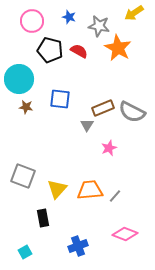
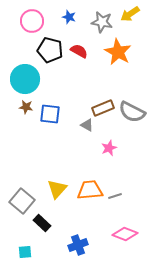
yellow arrow: moved 4 px left, 1 px down
gray star: moved 3 px right, 4 px up
orange star: moved 4 px down
cyan circle: moved 6 px right
blue square: moved 10 px left, 15 px down
gray triangle: rotated 32 degrees counterclockwise
gray square: moved 1 px left, 25 px down; rotated 20 degrees clockwise
gray line: rotated 32 degrees clockwise
black rectangle: moved 1 px left, 5 px down; rotated 36 degrees counterclockwise
blue cross: moved 1 px up
cyan square: rotated 24 degrees clockwise
